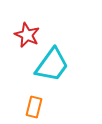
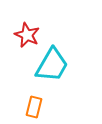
cyan trapezoid: rotated 6 degrees counterclockwise
